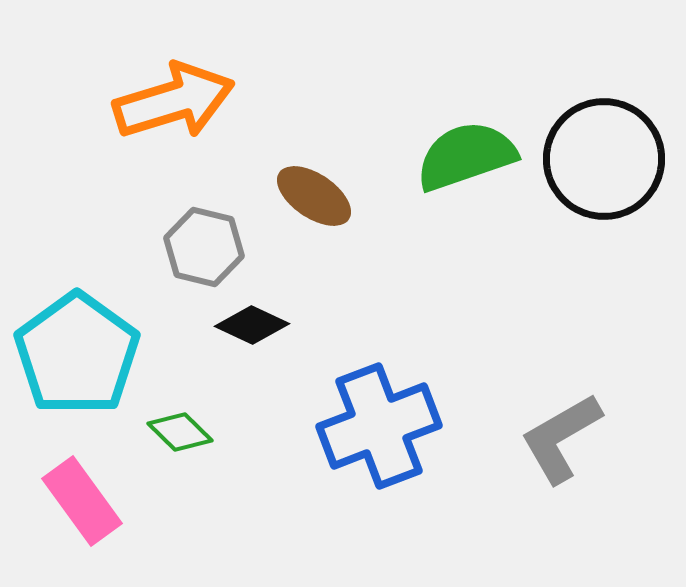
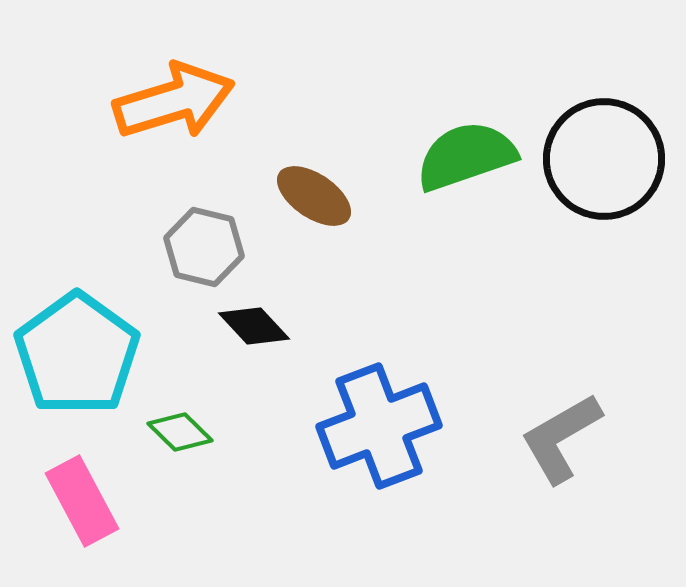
black diamond: moved 2 px right, 1 px down; rotated 22 degrees clockwise
pink rectangle: rotated 8 degrees clockwise
